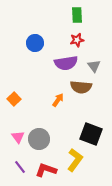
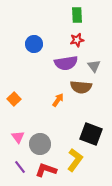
blue circle: moved 1 px left, 1 px down
gray circle: moved 1 px right, 5 px down
